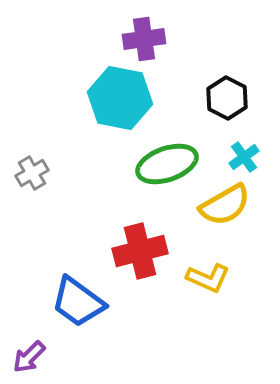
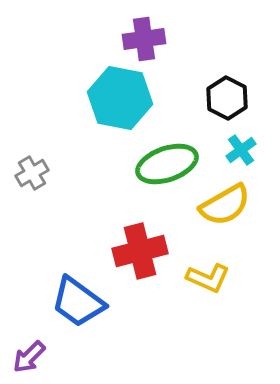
cyan cross: moved 3 px left, 7 px up
